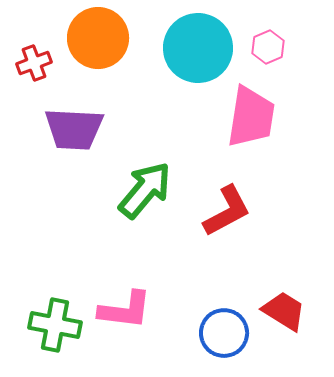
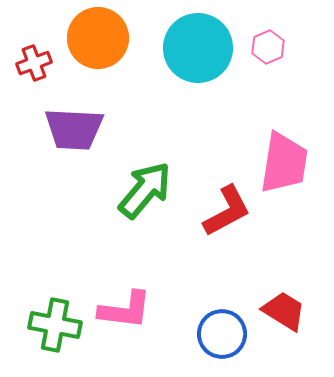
pink trapezoid: moved 33 px right, 46 px down
blue circle: moved 2 px left, 1 px down
